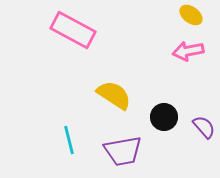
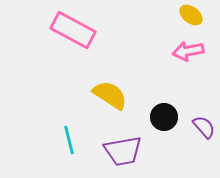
yellow semicircle: moved 4 px left
